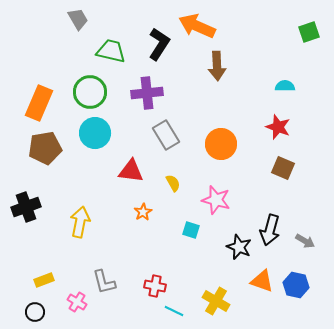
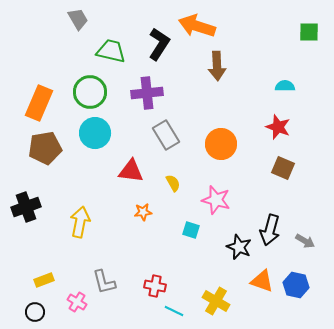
orange arrow: rotated 6 degrees counterclockwise
green square: rotated 20 degrees clockwise
orange star: rotated 24 degrees clockwise
